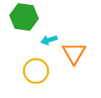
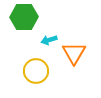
green hexagon: rotated 8 degrees counterclockwise
